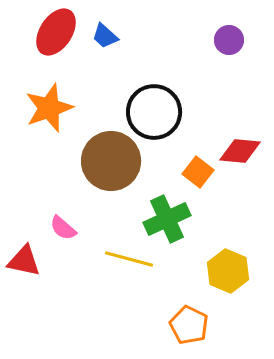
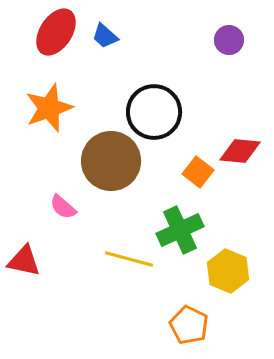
green cross: moved 13 px right, 11 px down
pink semicircle: moved 21 px up
